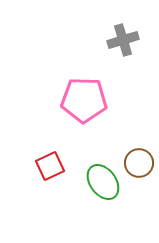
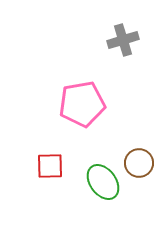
pink pentagon: moved 2 px left, 4 px down; rotated 12 degrees counterclockwise
red square: rotated 24 degrees clockwise
